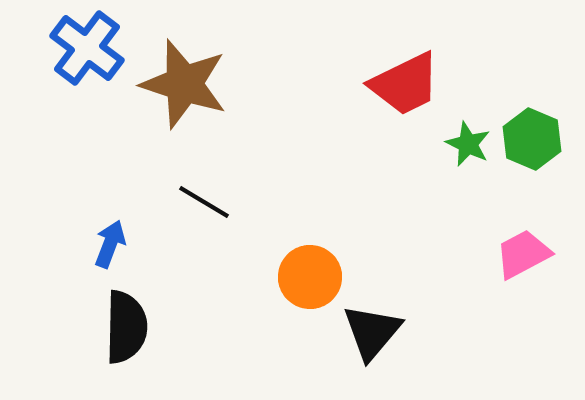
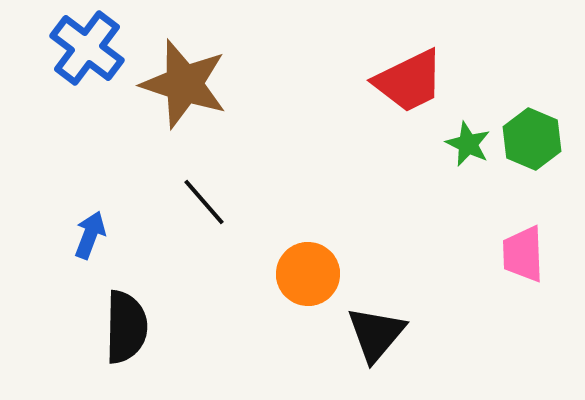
red trapezoid: moved 4 px right, 3 px up
black line: rotated 18 degrees clockwise
blue arrow: moved 20 px left, 9 px up
pink trapezoid: rotated 64 degrees counterclockwise
orange circle: moved 2 px left, 3 px up
black triangle: moved 4 px right, 2 px down
